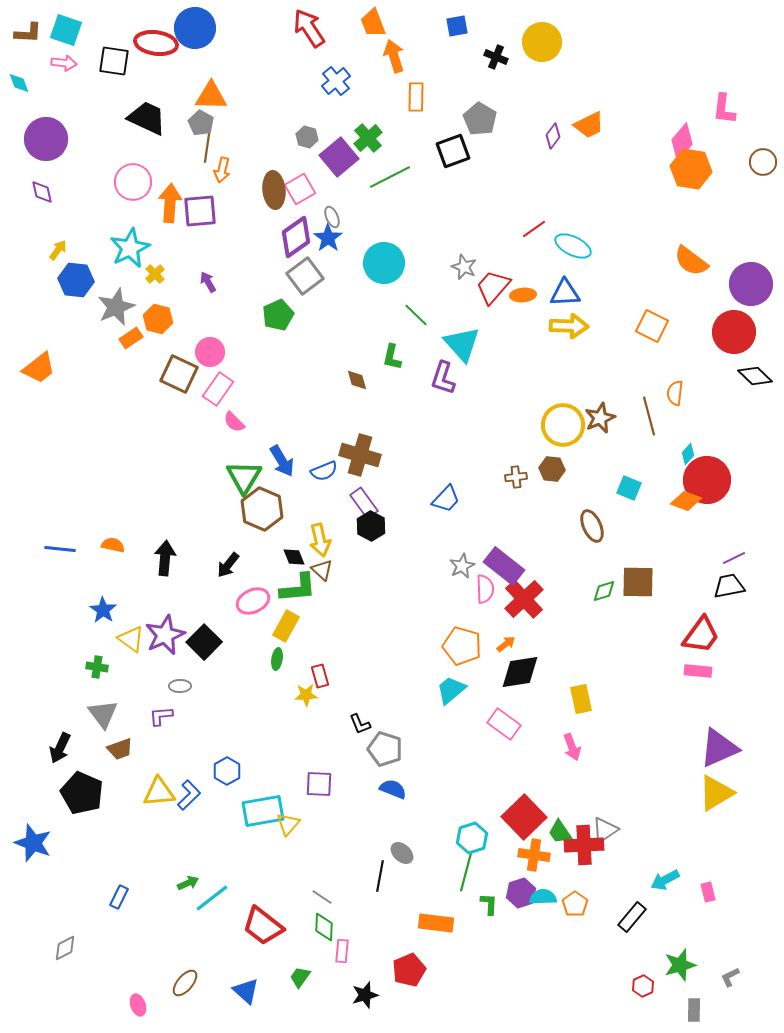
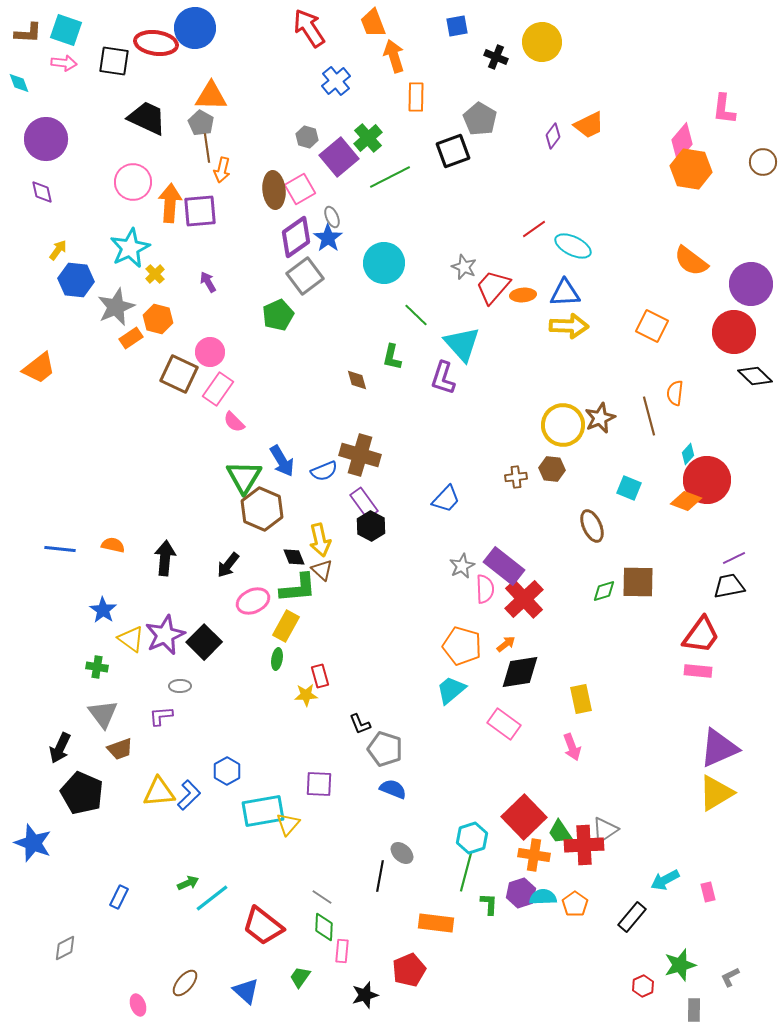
brown line at (207, 148): rotated 16 degrees counterclockwise
